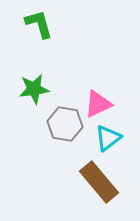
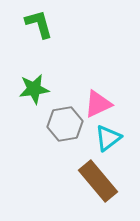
gray hexagon: rotated 20 degrees counterclockwise
brown rectangle: moved 1 px left, 1 px up
